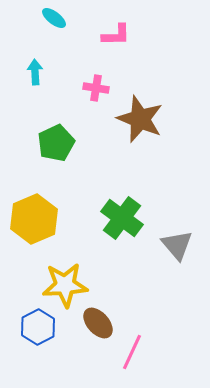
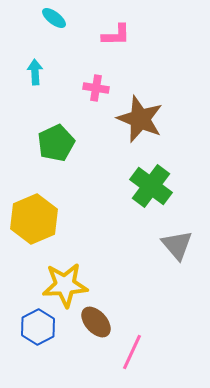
green cross: moved 29 px right, 32 px up
brown ellipse: moved 2 px left, 1 px up
